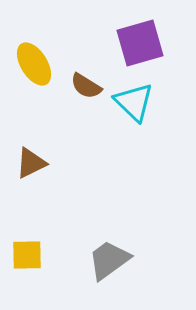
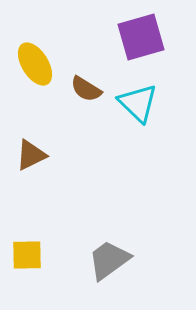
purple square: moved 1 px right, 6 px up
yellow ellipse: moved 1 px right
brown semicircle: moved 3 px down
cyan triangle: moved 4 px right, 1 px down
brown triangle: moved 8 px up
